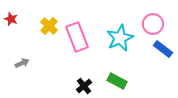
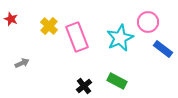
pink circle: moved 5 px left, 2 px up
